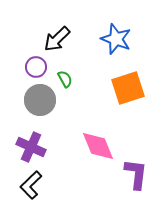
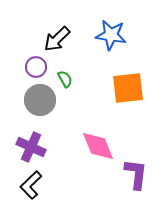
blue star: moved 5 px left, 4 px up; rotated 12 degrees counterclockwise
orange square: rotated 12 degrees clockwise
